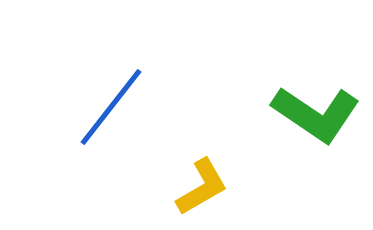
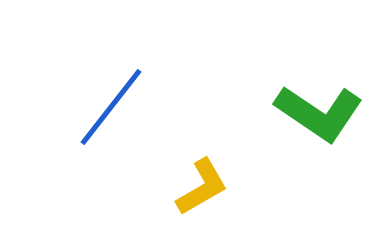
green L-shape: moved 3 px right, 1 px up
